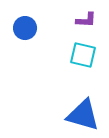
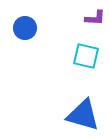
purple L-shape: moved 9 px right, 2 px up
cyan square: moved 3 px right, 1 px down
